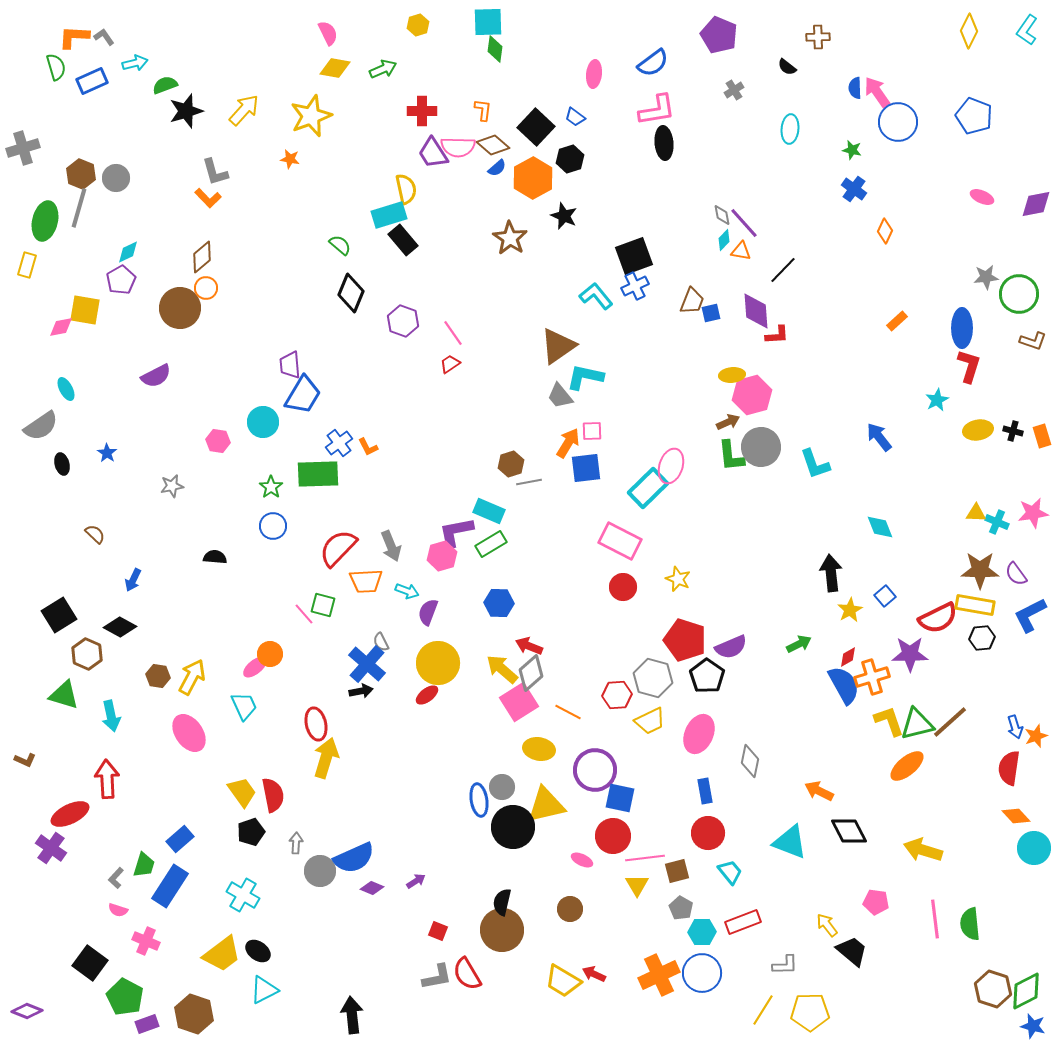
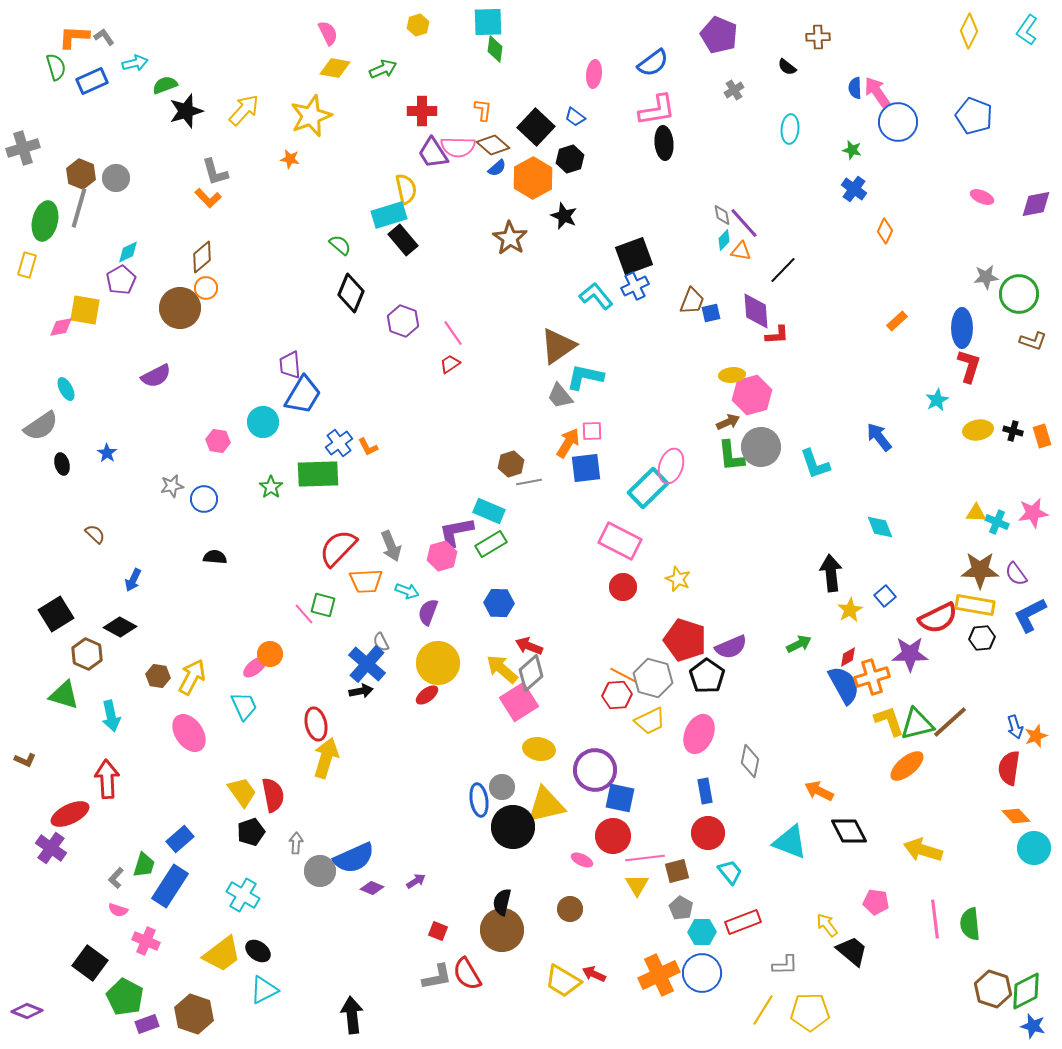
blue circle at (273, 526): moved 69 px left, 27 px up
black square at (59, 615): moved 3 px left, 1 px up
orange line at (568, 712): moved 55 px right, 37 px up
